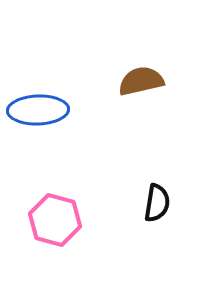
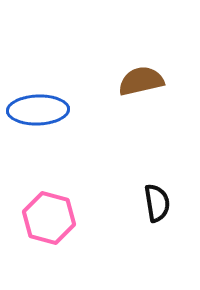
black semicircle: rotated 18 degrees counterclockwise
pink hexagon: moved 6 px left, 2 px up
